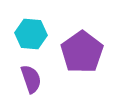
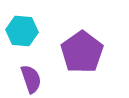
cyan hexagon: moved 9 px left, 3 px up
